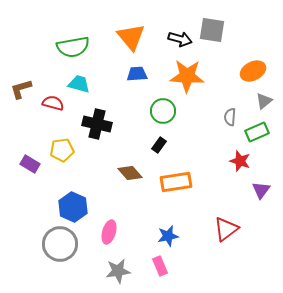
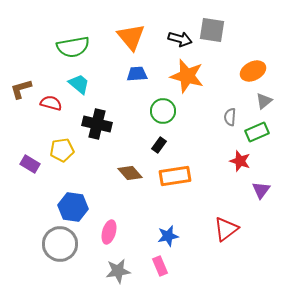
orange star: rotated 12 degrees clockwise
cyan trapezoid: rotated 25 degrees clockwise
red semicircle: moved 2 px left
orange rectangle: moved 1 px left, 6 px up
blue hexagon: rotated 16 degrees counterclockwise
